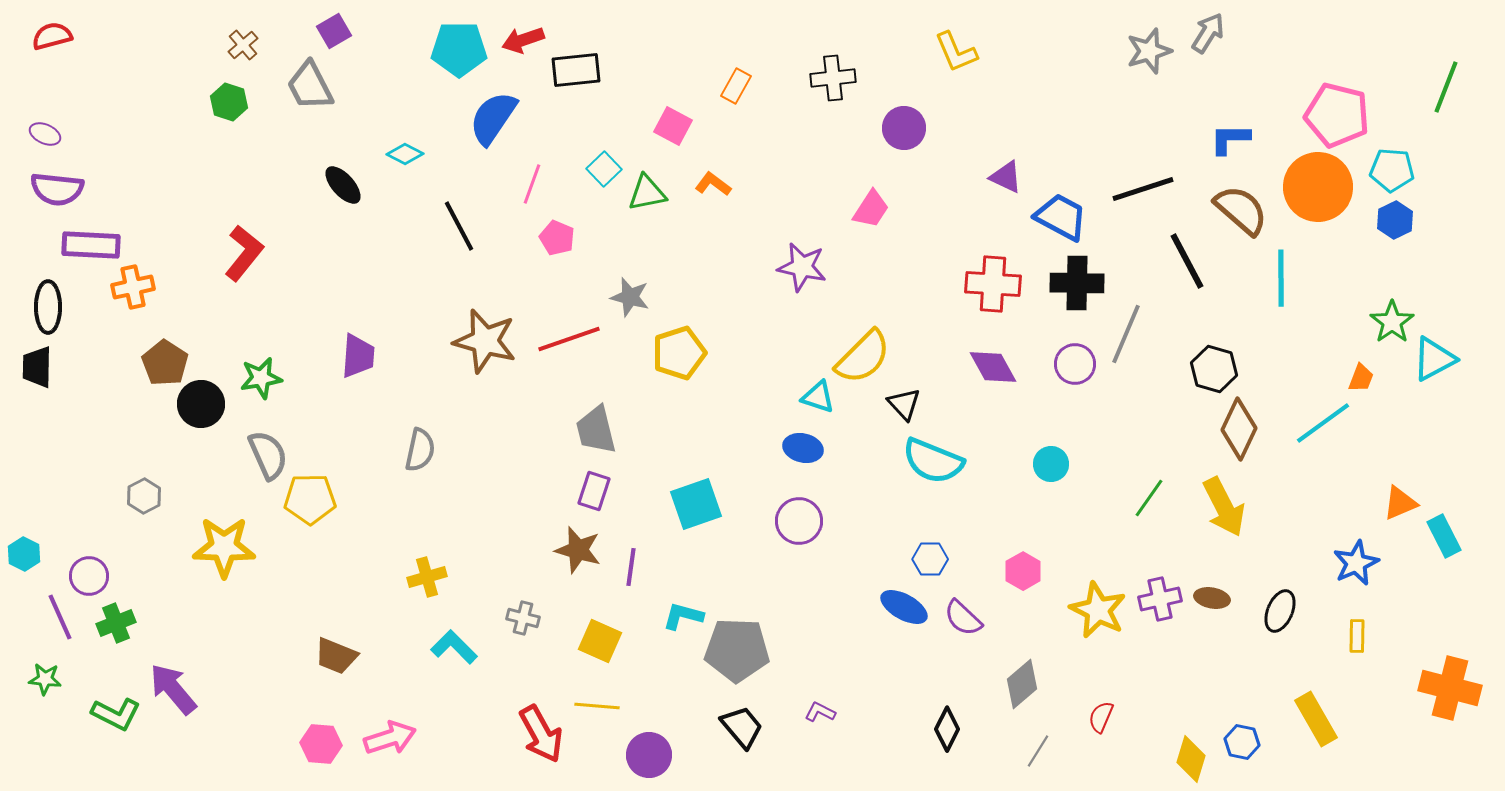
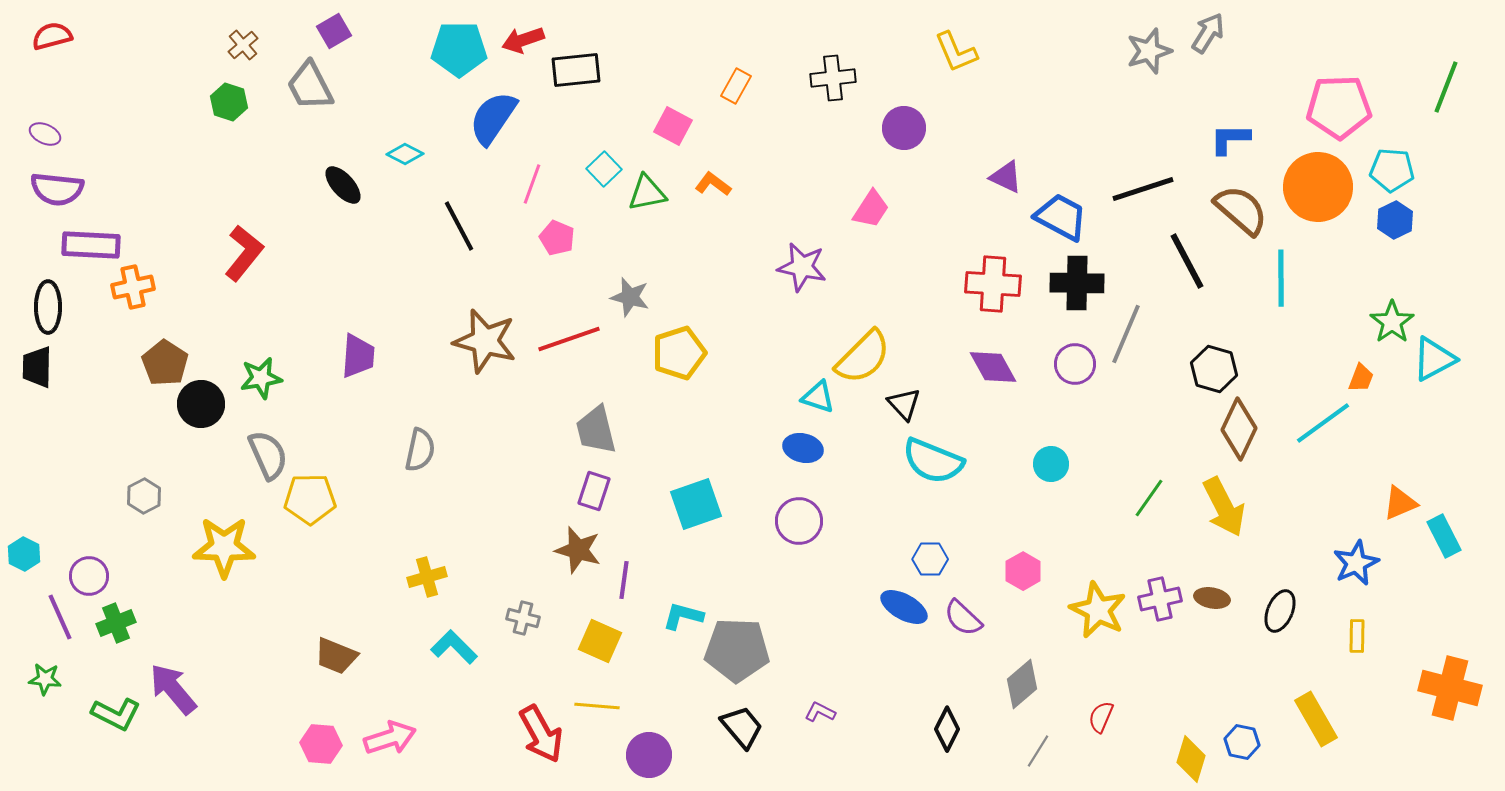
pink pentagon at (1337, 115): moved 2 px right, 8 px up; rotated 16 degrees counterclockwise
purple line at (631, 567): moved 7 px left, 13 px down
